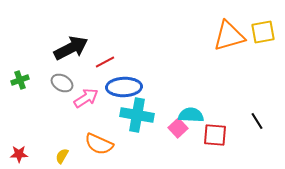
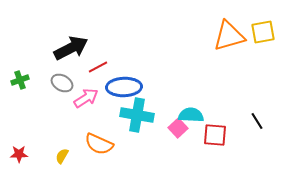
red line: moved 7 px left, 5 px down
